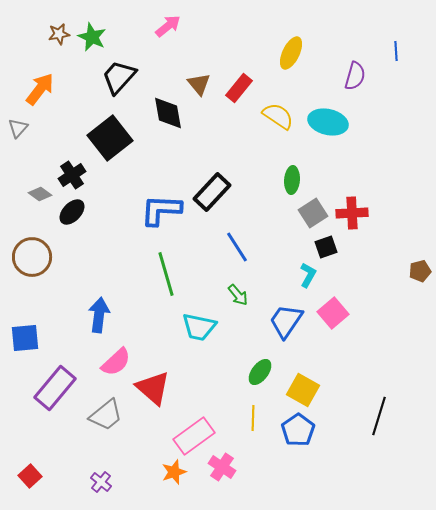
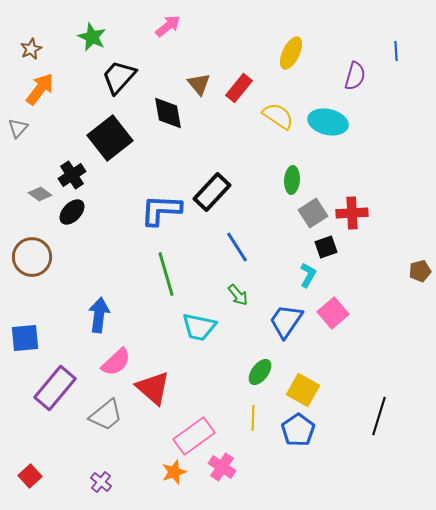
brown star at (59, 34): moved 28 px left, 15 px down; rotated 15 degrees counterclockwise
